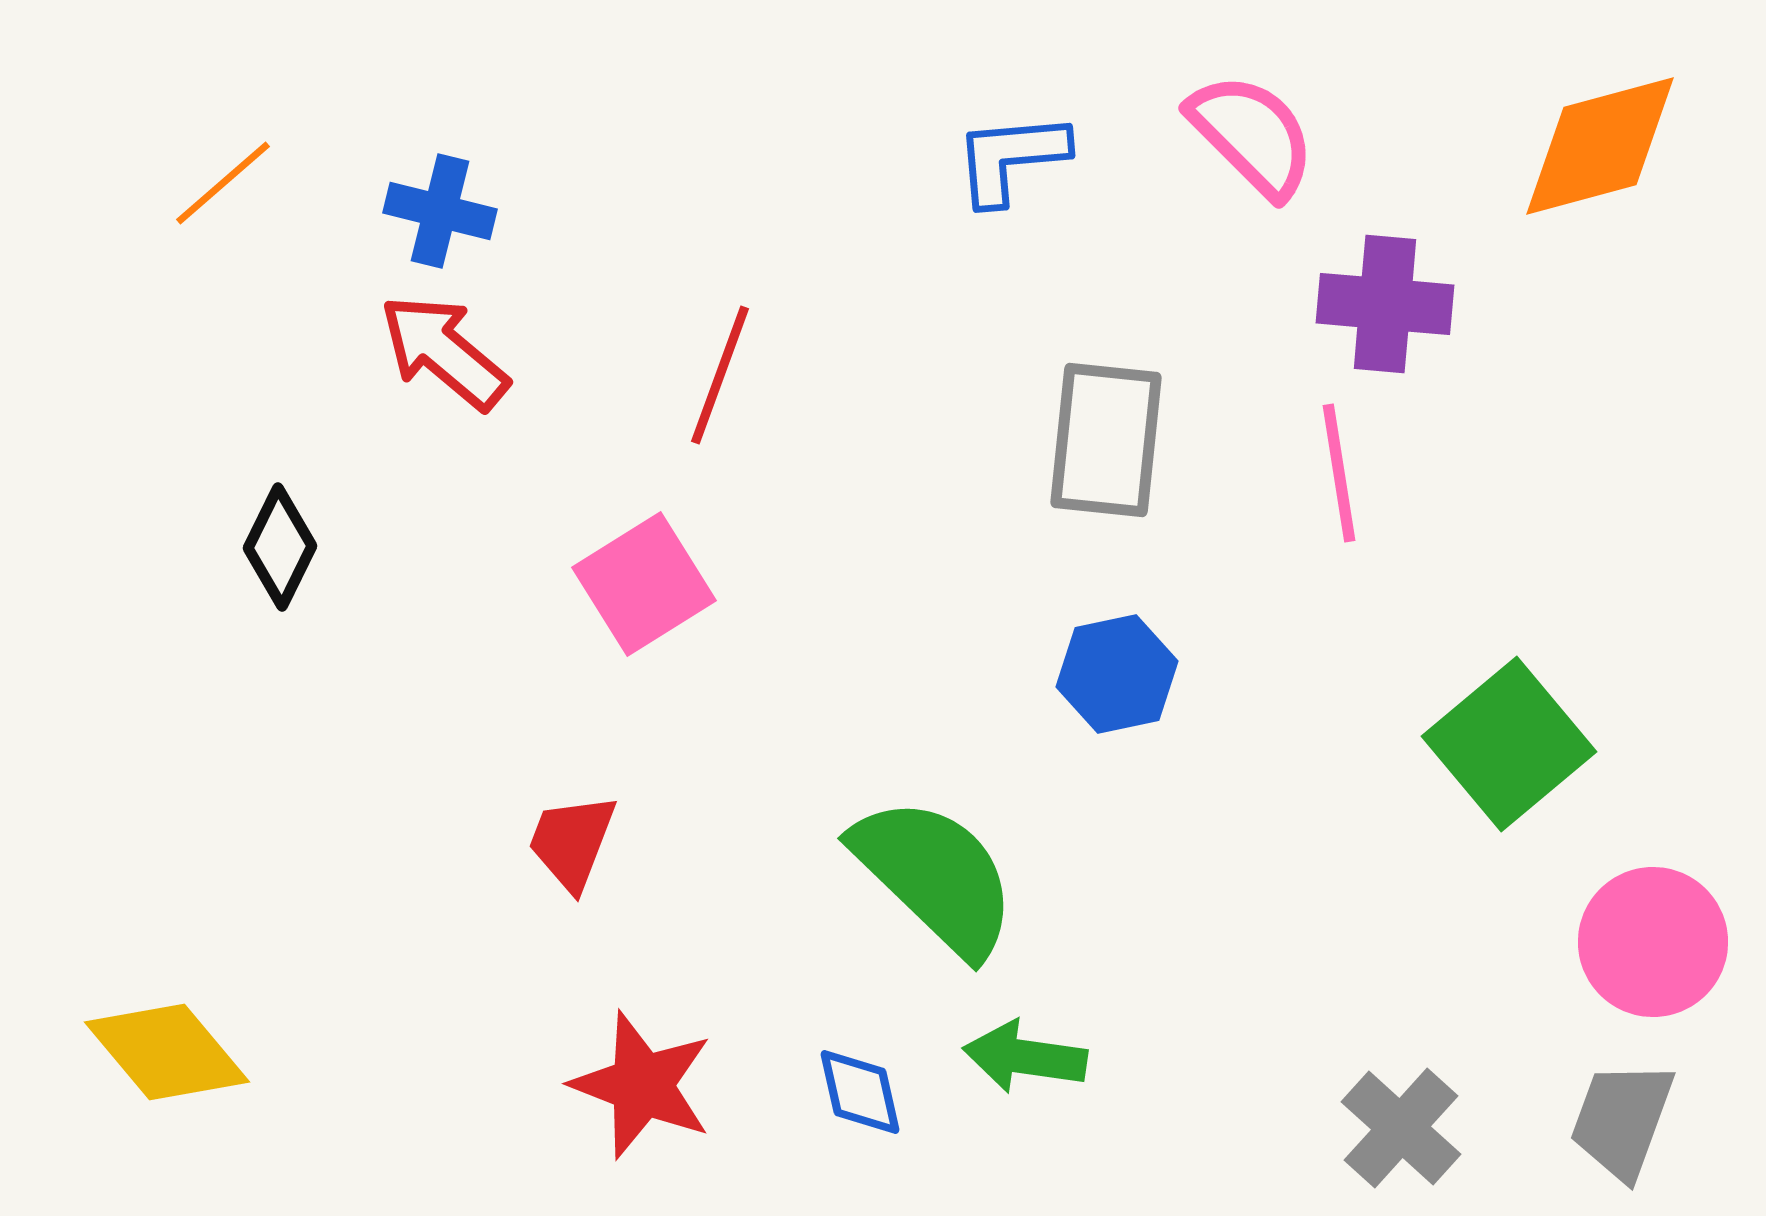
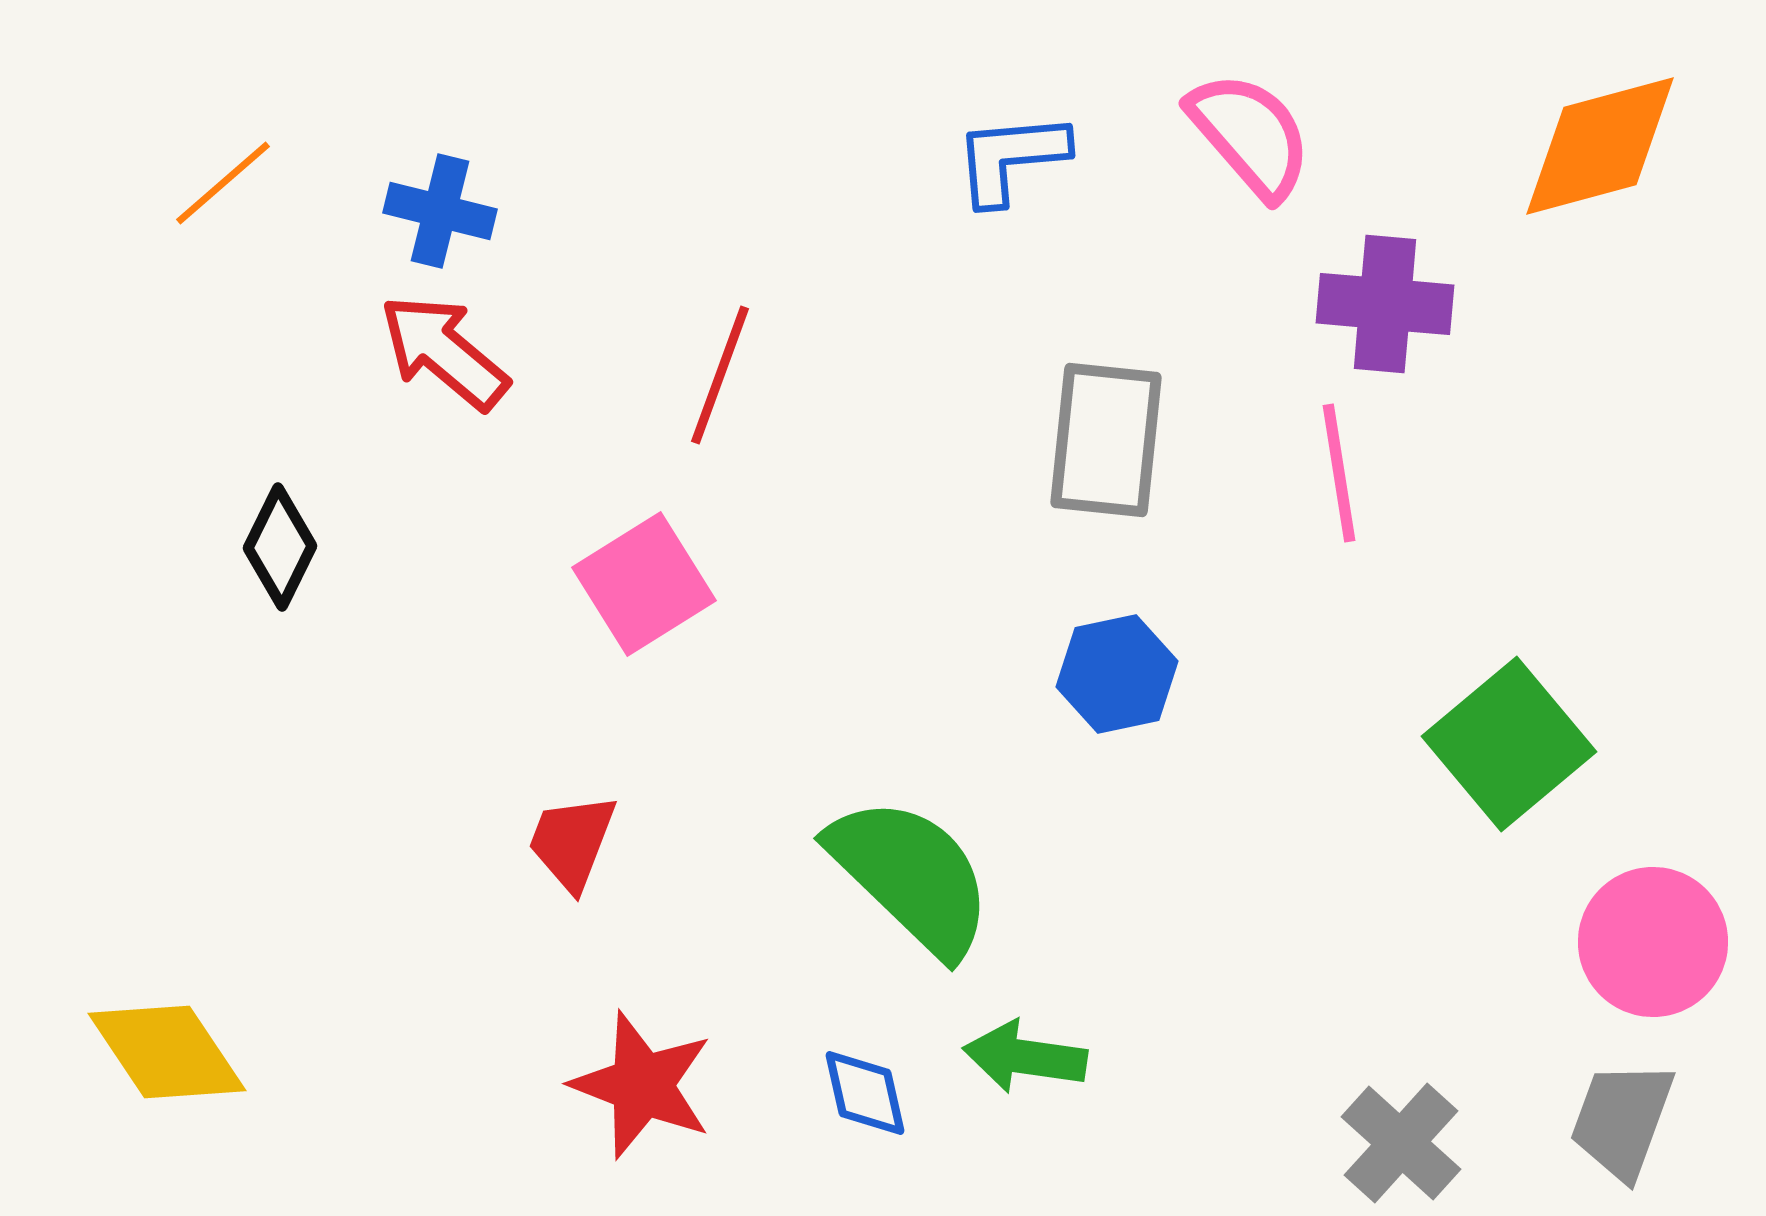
pink semicircle: moved 2 px left; rotated 4 degrees clockwise
green semicircle: moved 24 px left
yellow diamond: rotated 6 degrees clockwise
blue diamond: moved 5 px right, 1 px down
gray cross: moved 15 px down
